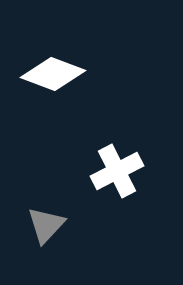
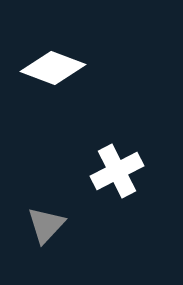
white diamond: moved 6 px up
